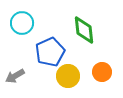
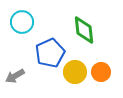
cyan circle: moved 1 px up
blue pentagon: moved 1 px down
orange circle: moved 1 px left
yellow circle: moved 7 px right, 4 px up
